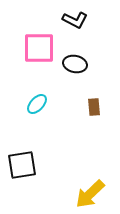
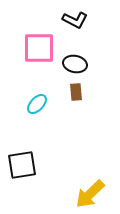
brown rectangle: moved 18 px left, 15 px up
